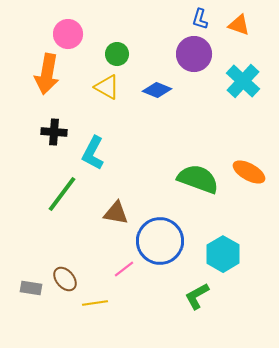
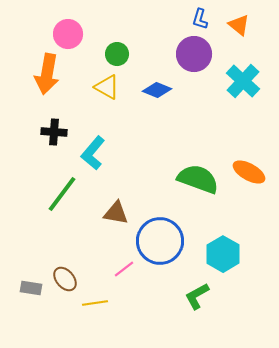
orange triangle: rotated 20 degrees clockwise
cyan L-shape: rotated 12 degrees clockwise
